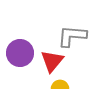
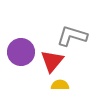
gray L-shape: rotated 12 degrees clockwise
purple circle: moved 1 px right, 1 px up
